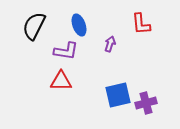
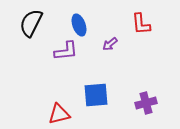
black semicircle: moved 3 px left, 3 px up
purple arrow: rotated 147 degrees counterclockwise
purple L-shape: rotated 15 degrees counterclockwise
red triangle: moved 2 px left, 33 px down; rotated 15 degrees counterclockwise
blue square: moved 22 px left; rotated 8 degrees clockwise
